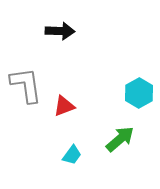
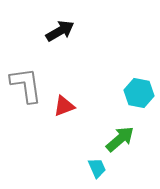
black arrow: rotated 32 degrees counterclockwise
cyan hexagon: rotated 20 degrees counterclockwise
cyan trapezoid: moved 25 px right, 13 px down; rotated 60 degrees counterclockwise
